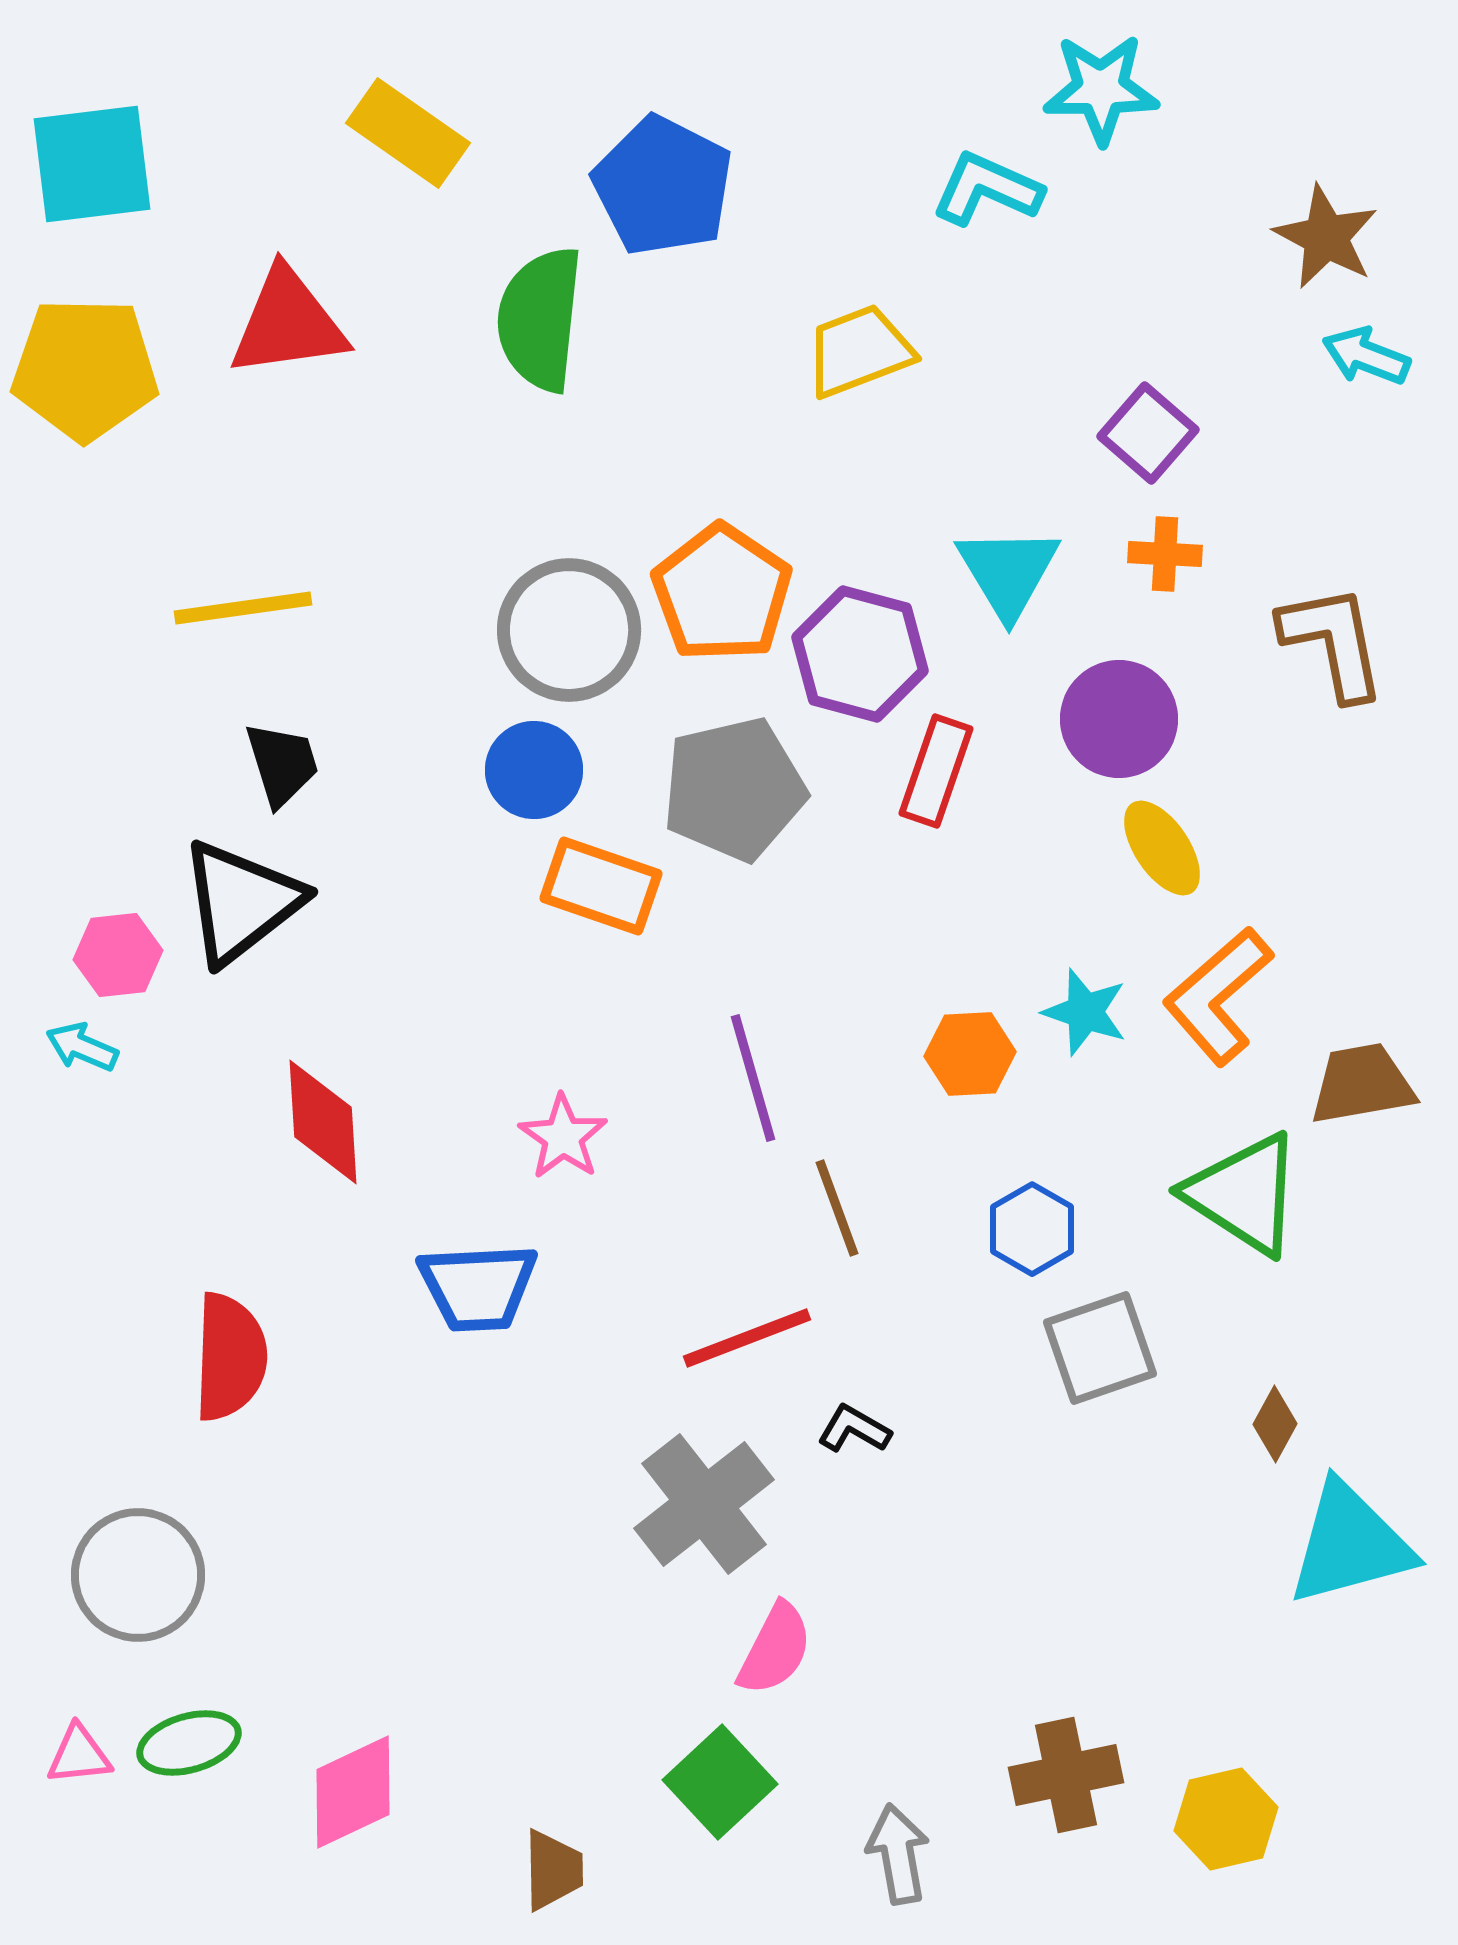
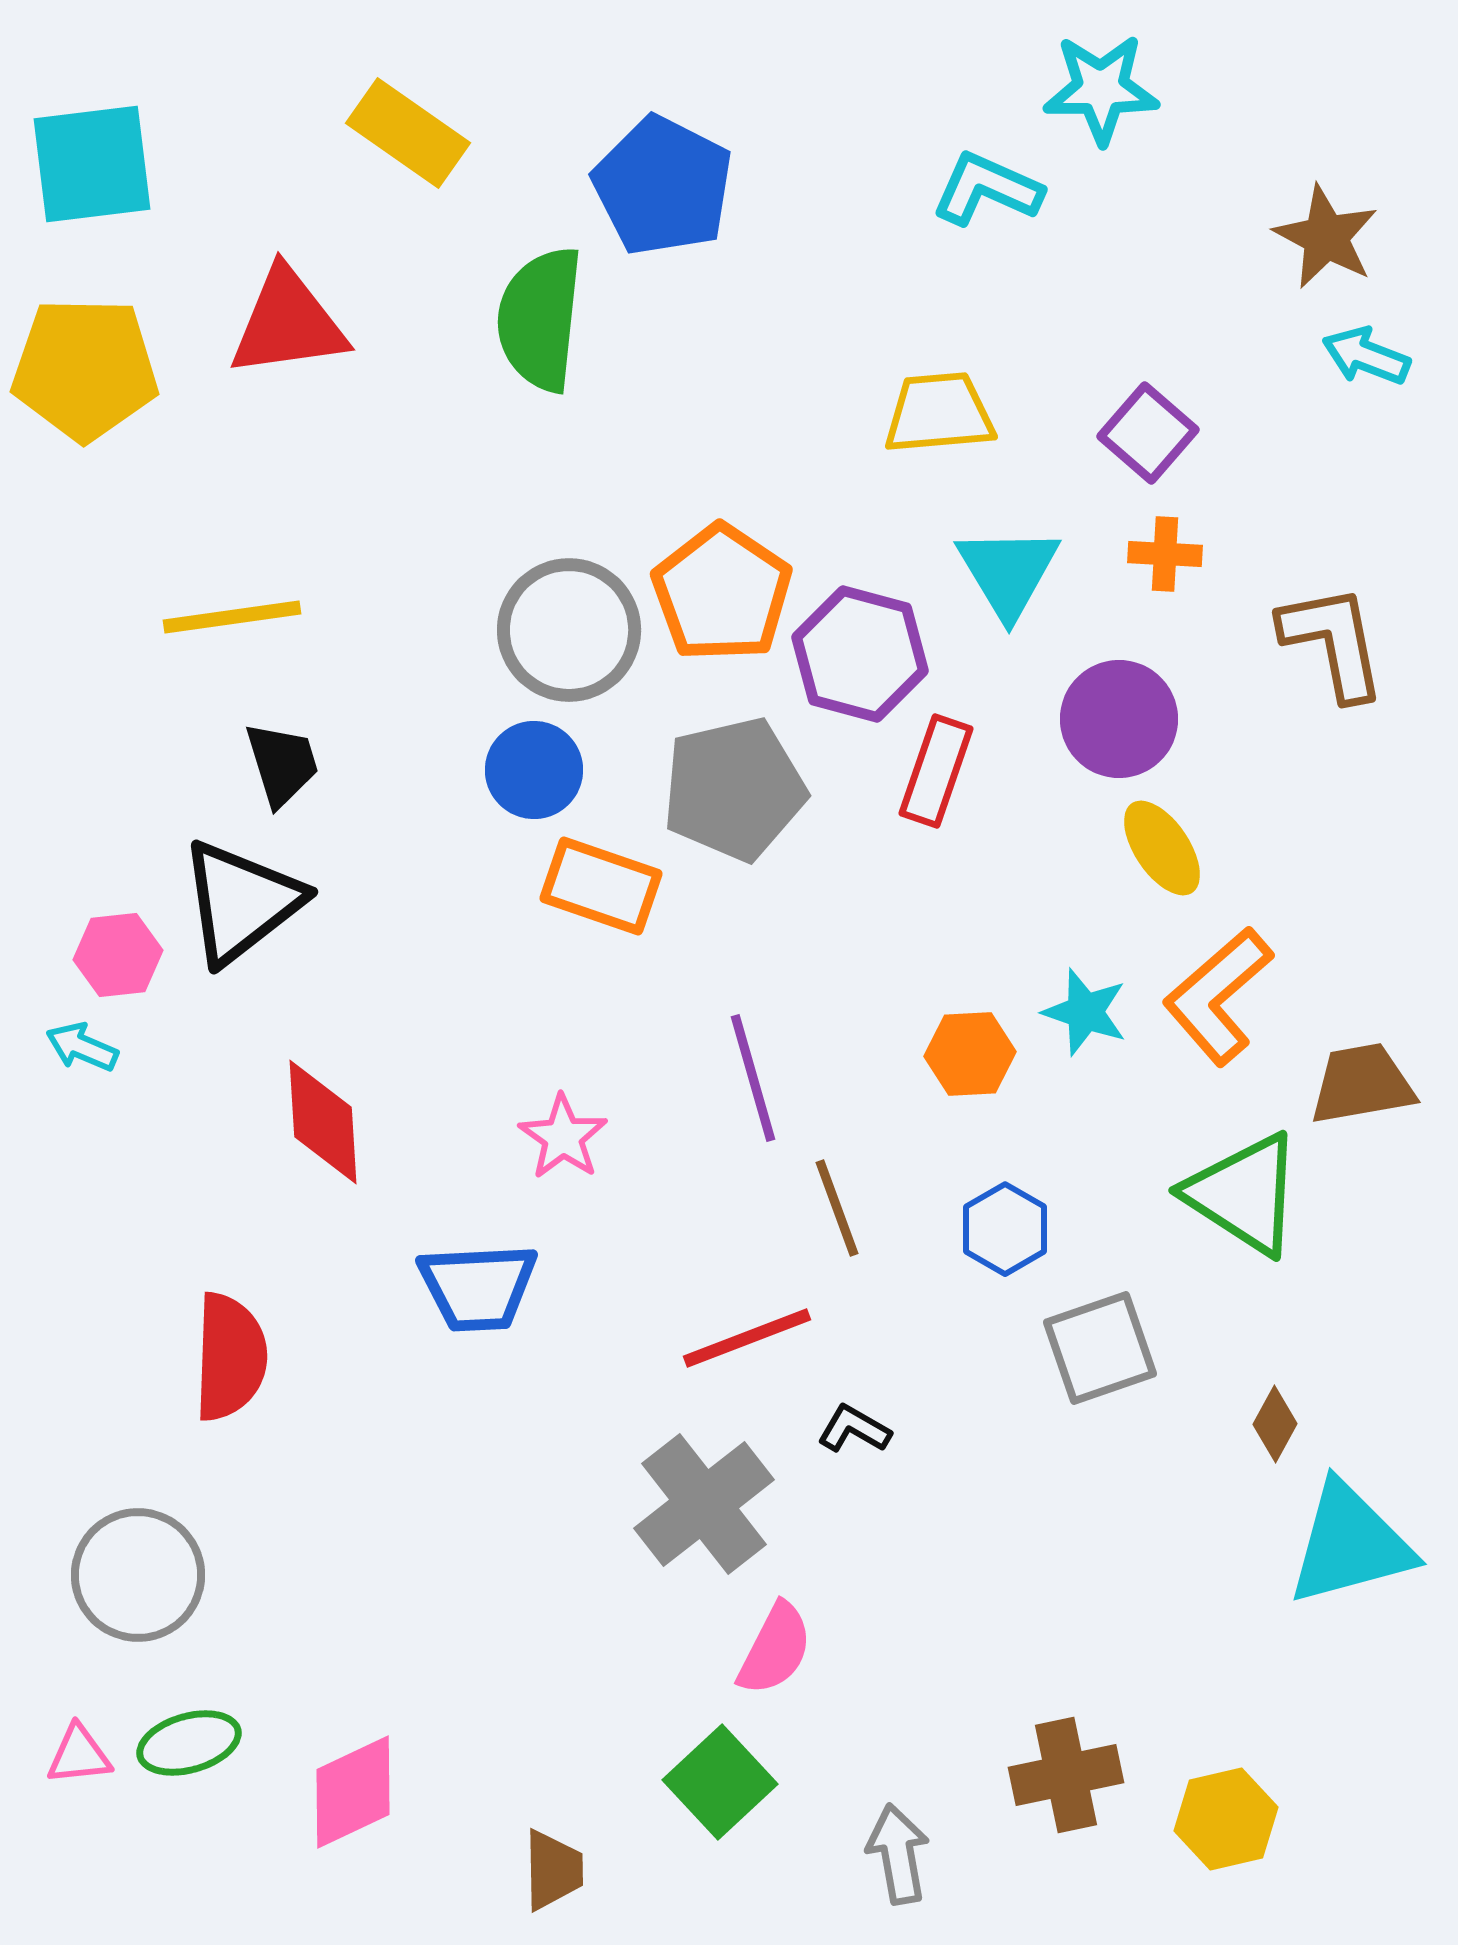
yellow trapezoid at (859, 351): moved 80 px right, 62 px down; rotated 16 degrees clockwise
yellow line at (243, 608): moved 11 px left, 9 px down
blue hexagon at (1032, 1229): moved 27 px left
